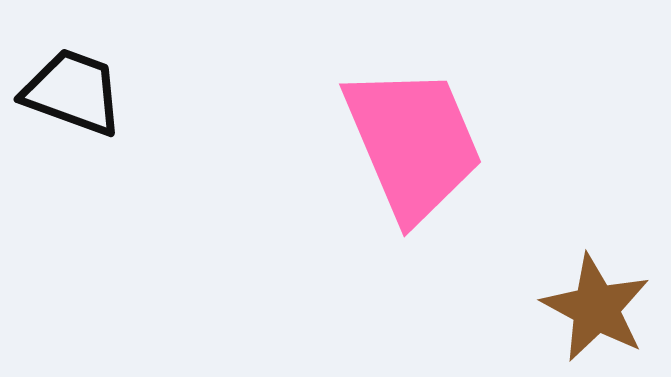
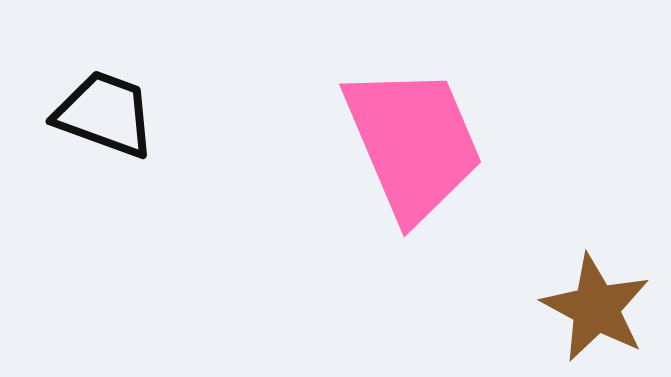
black trapezoid: moved 32 px right, 22 px down
